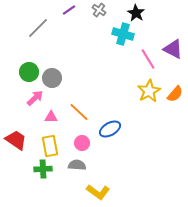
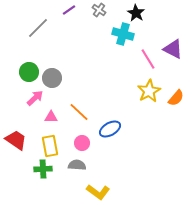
orange semicircle: moved 1 px right, 4 px down
